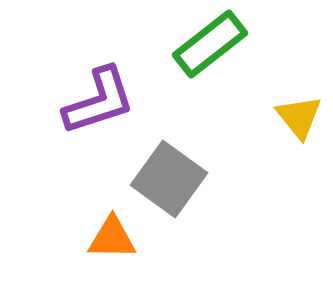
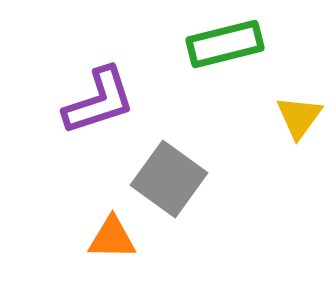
green rectangle: moved 15 px right; rotated 24 degrees clockwise
yellow triangle: rotated 15 degrees clockwise
